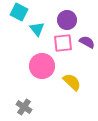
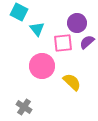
purple circle: moved 10 px right, 3 px down
purple semicircle: rotated 70 degrees counterclockwise
